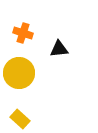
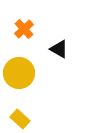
orange cross: moved 1 px right, 4 px up; rotated 30 degrees clockwise
black triangle: rotated 36 degrees clockwise
